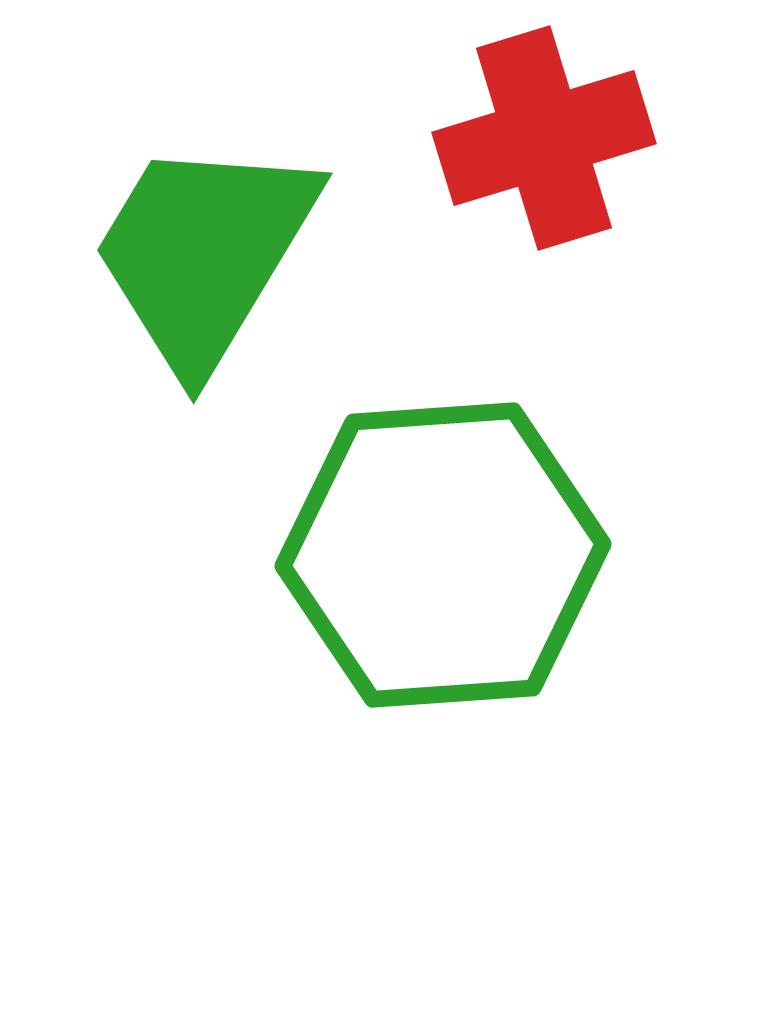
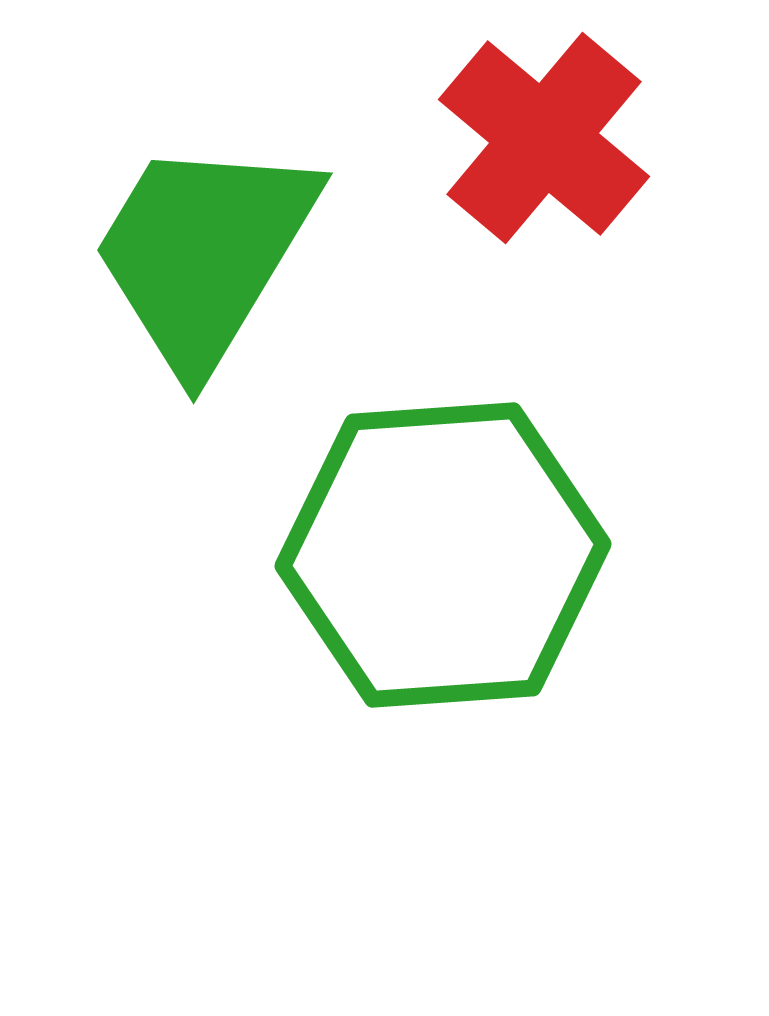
red cross: rotated 33 degrees counterclockwise
